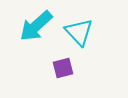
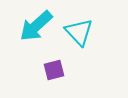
purple square: moved 9 px left, 2 px down
